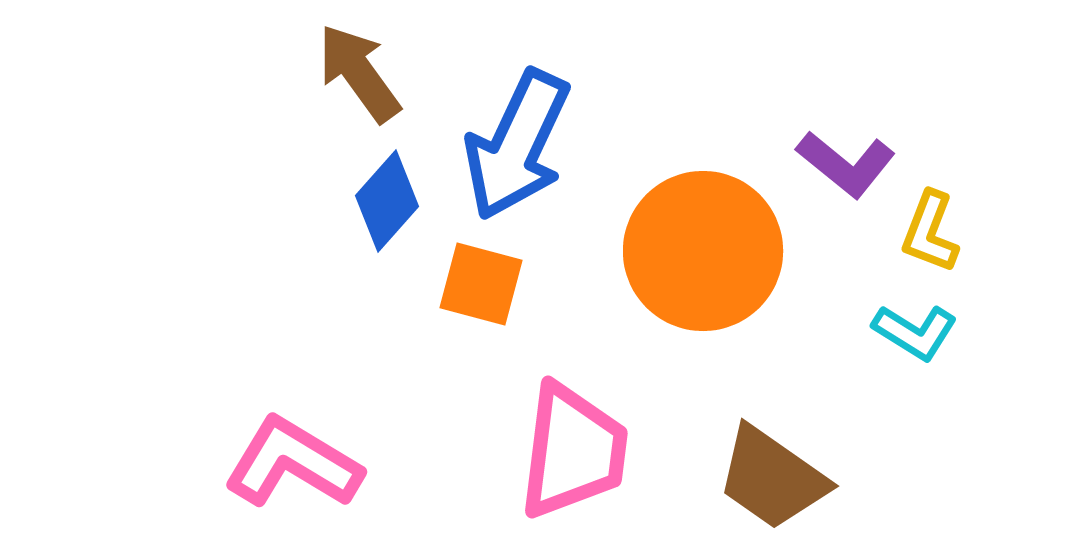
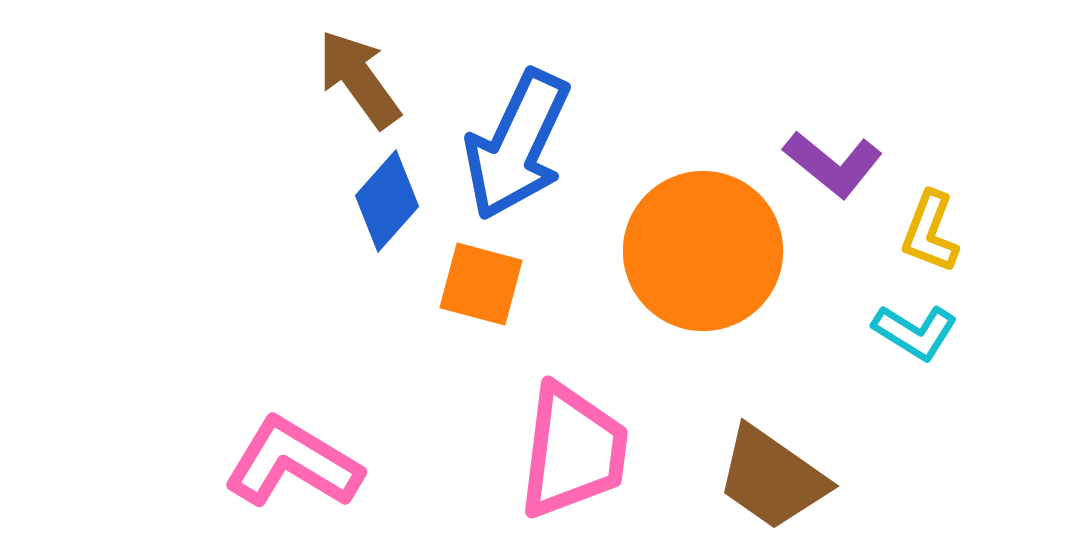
brown arrow: moved 6 px down
purple L-shape: moved 13 px left
